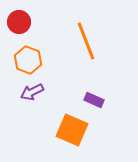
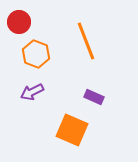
orange hexagon: moved 8 px right, 6 px up
purple rectangle: moved 3 px up
